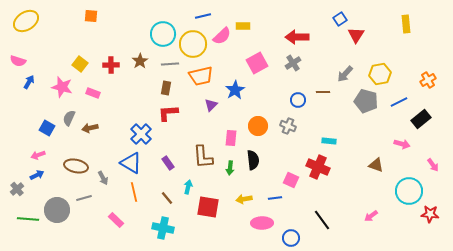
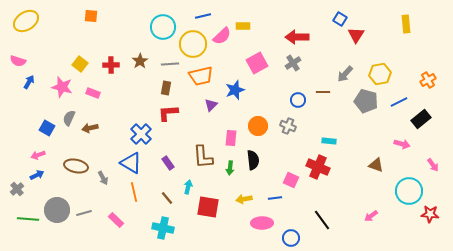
blue square at (340, 19): rotated 24 degrees counterclockwise
cyan circle at (163, 34): moved 7 px up
blue star at (235, 90): rotated 12 degrees clockwise
gray line at (84, 198): moved 15 px down
